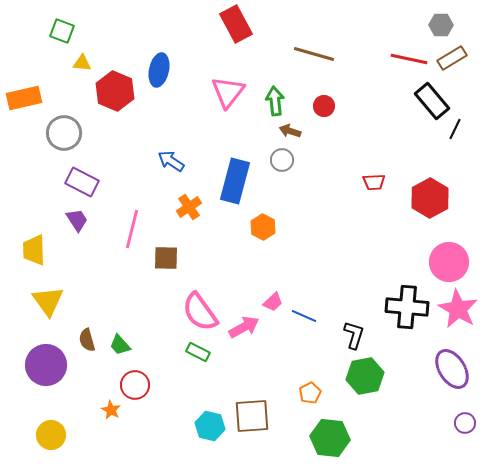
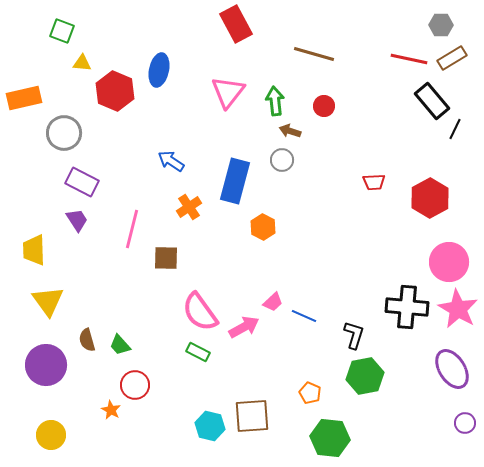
orange pentagon at (310, 393): rotated 20 degrees counterclockwise
